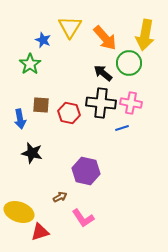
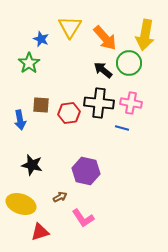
blue star: moved 2 px left, 1 px up
green star: moved 1 px left, 1 px up
black arrow: moved 3 px up
black cross: moved 2 px left
red hexagon: rotated 20 degrees counterclockwise
blue arrow: moved 1 px down
blue line: rotated 32 degrees clockwise
black star: moved 12 px down
yellow ellipse: moved 2 px right, 8 px up
